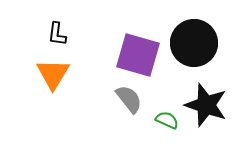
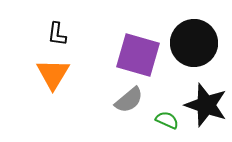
gray semicircle: moved 1 px down; rotated 88 degrees clockwise
